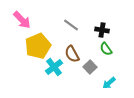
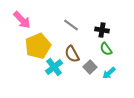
cyan arrow: moved 10 px up
